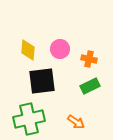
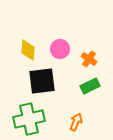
orange cross: rotated 21 degrees clockwise
orange arrow: rotated 102 degrees counterclockwise
